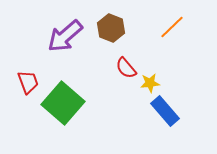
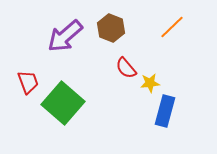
blue rectangle: rotated 56 degrees clockwise
